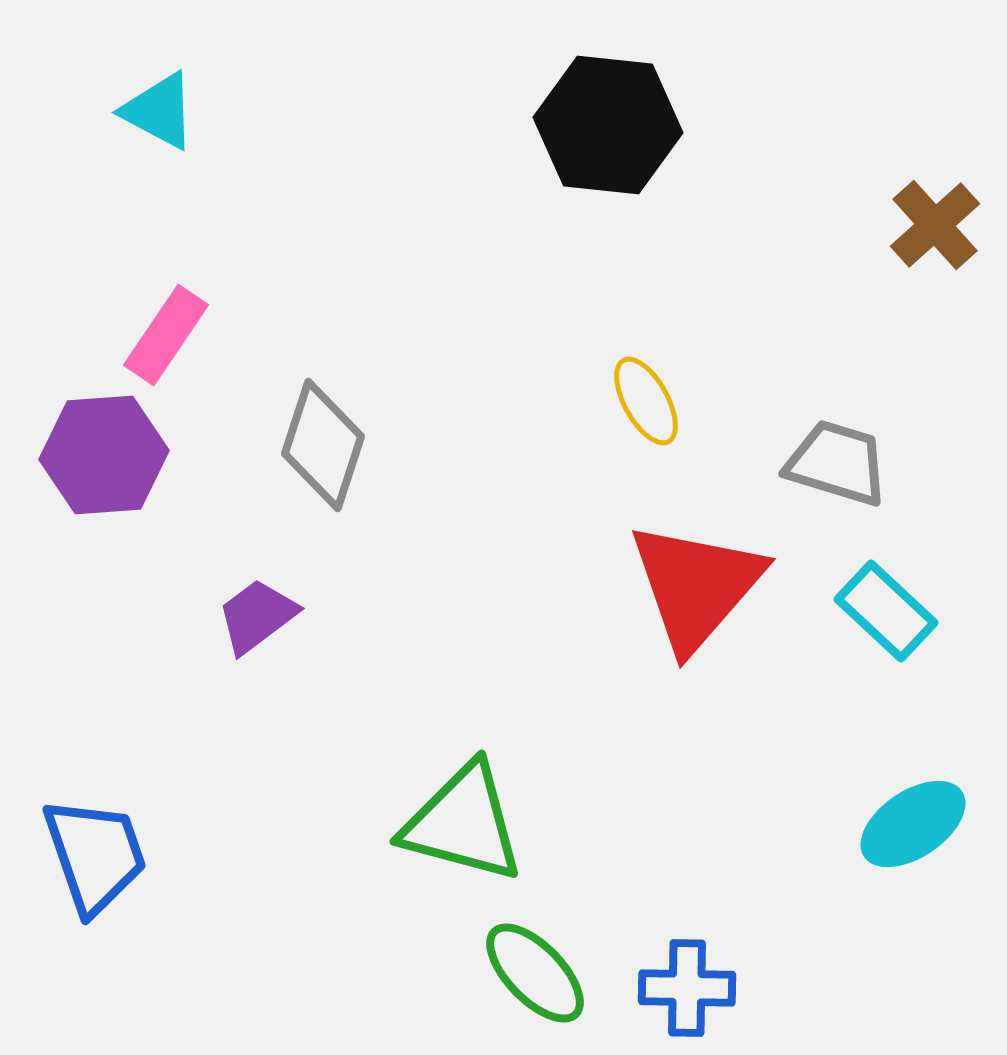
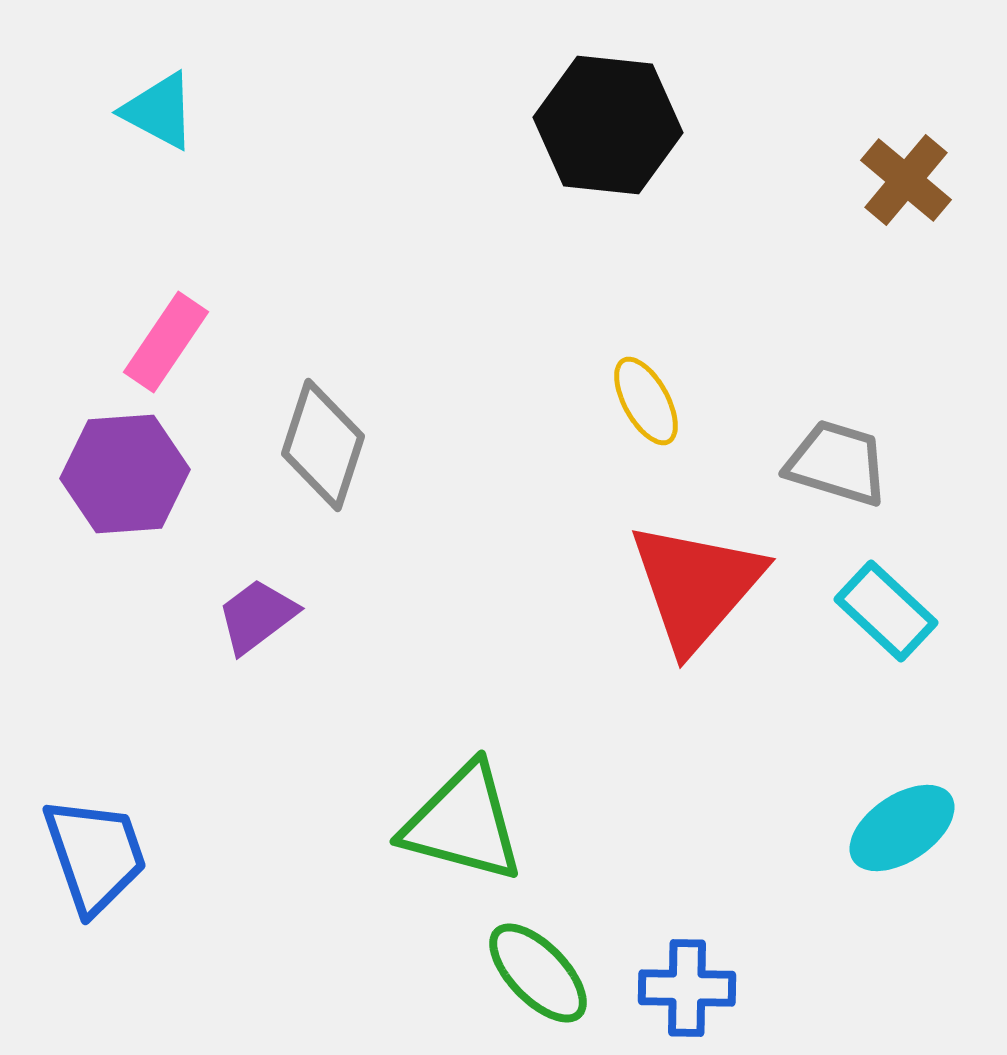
brown cross: moved 29 px left, 45 px up; rotated 8 degrees counterclockwise
pink rectangle: moved 7 px down
purple hexagon: moved 21 px right, 19 px down
cyan ellipse: moved 11 px left, 4 px down
green ellipse: moved 3 px right
